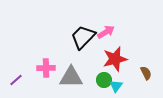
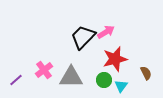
pink cross: moved 2 px left, 2 px down; rotated 36 degrees counterclockwise
cyan triangle: moved 5 px right
